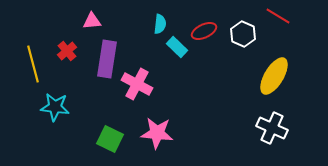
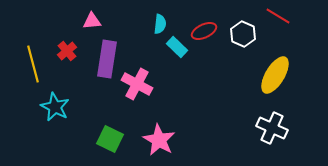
yellow ellipse: moved 1 px right, 1 px up
cyan star: rotated 20 degrees clockwise
pink star: moved 2 px right, 7 px down; rotated 24 degrees clockwise
